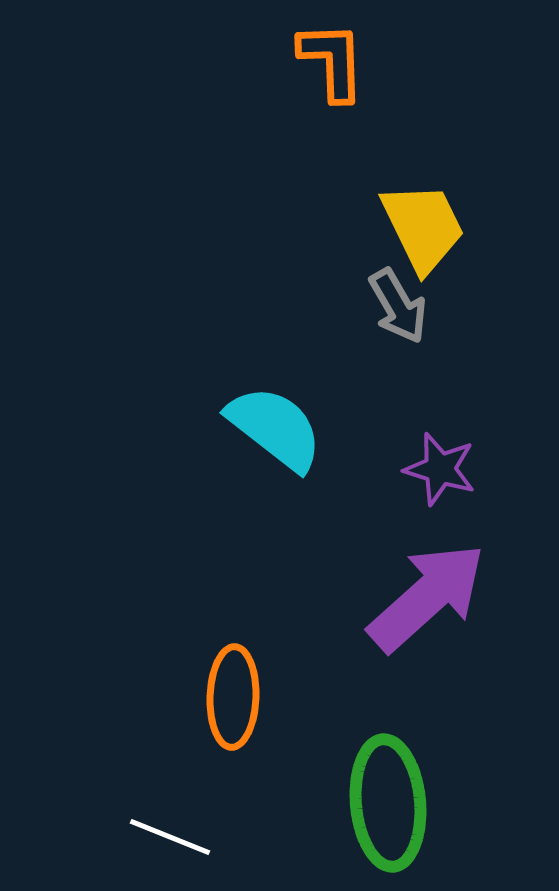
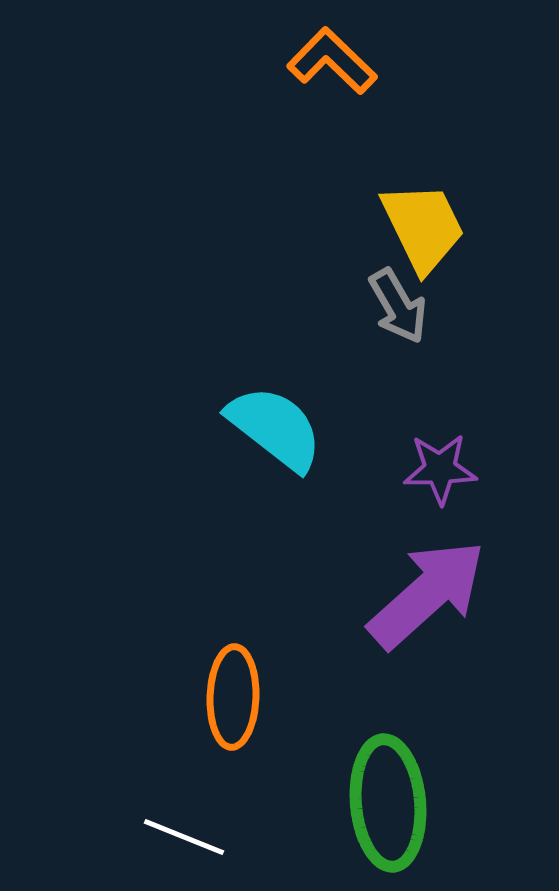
orange L-shape: rotated 44 degrees counterclockwise
purple star: rotated 18 degrees counterclockwise
purple arrow: moved 3 px up
white line: moved 14 px right
